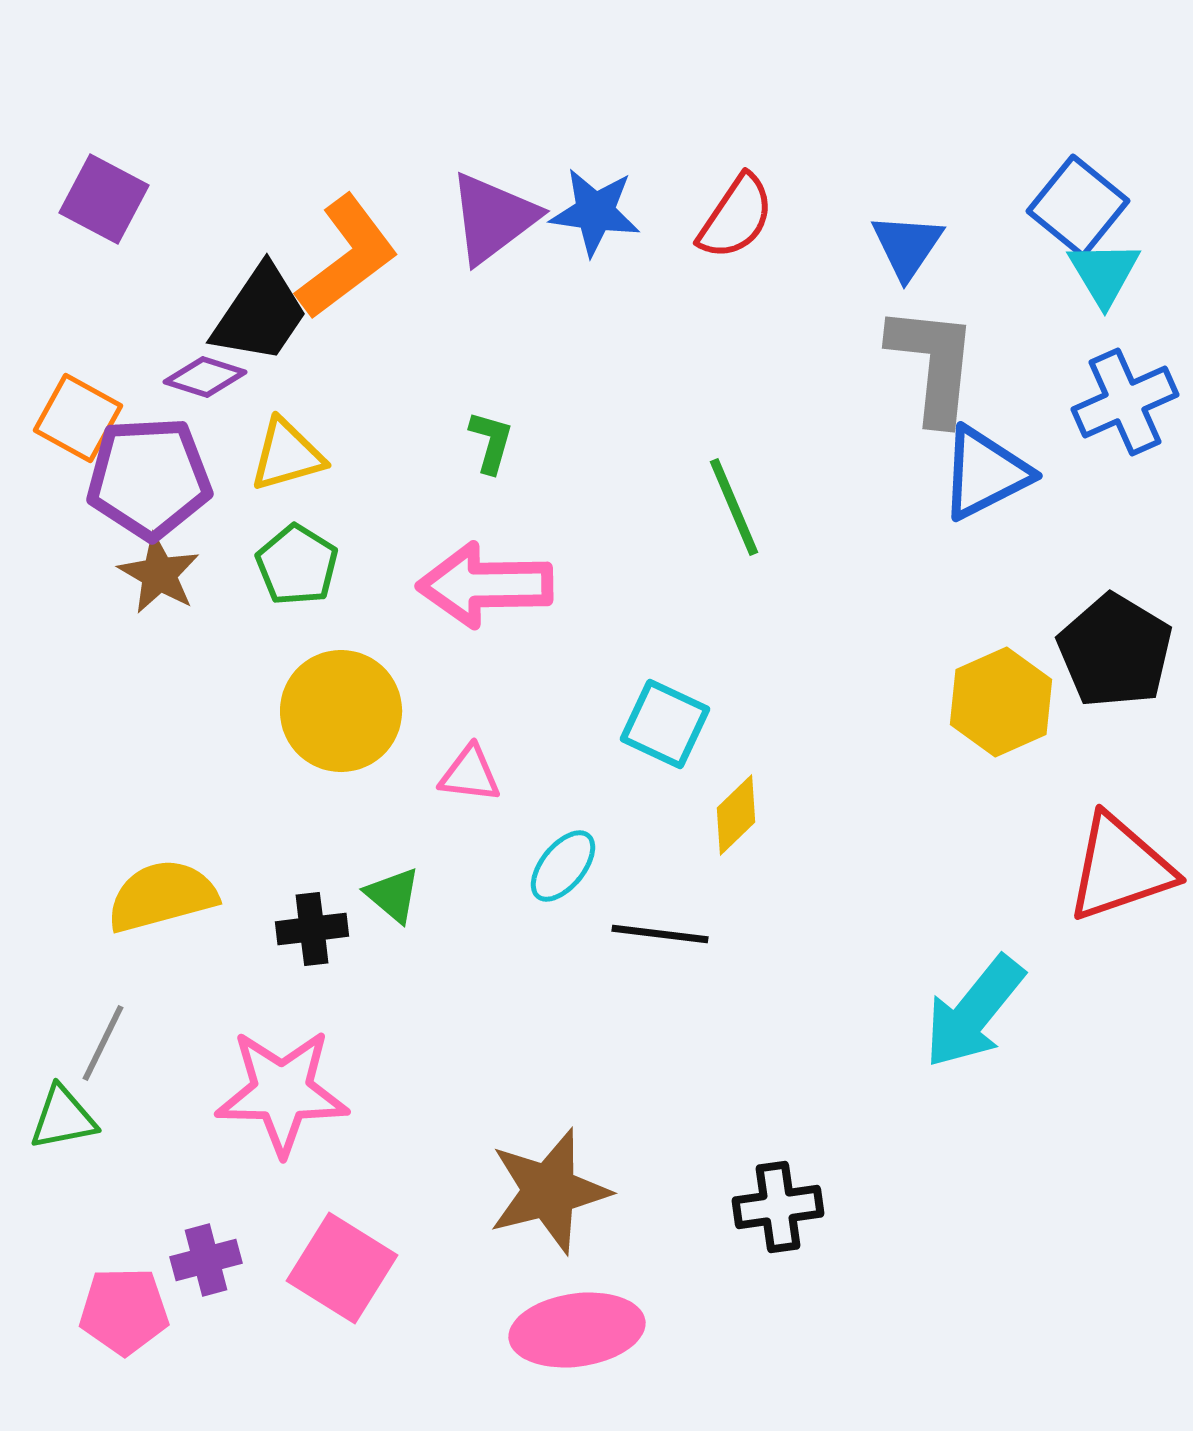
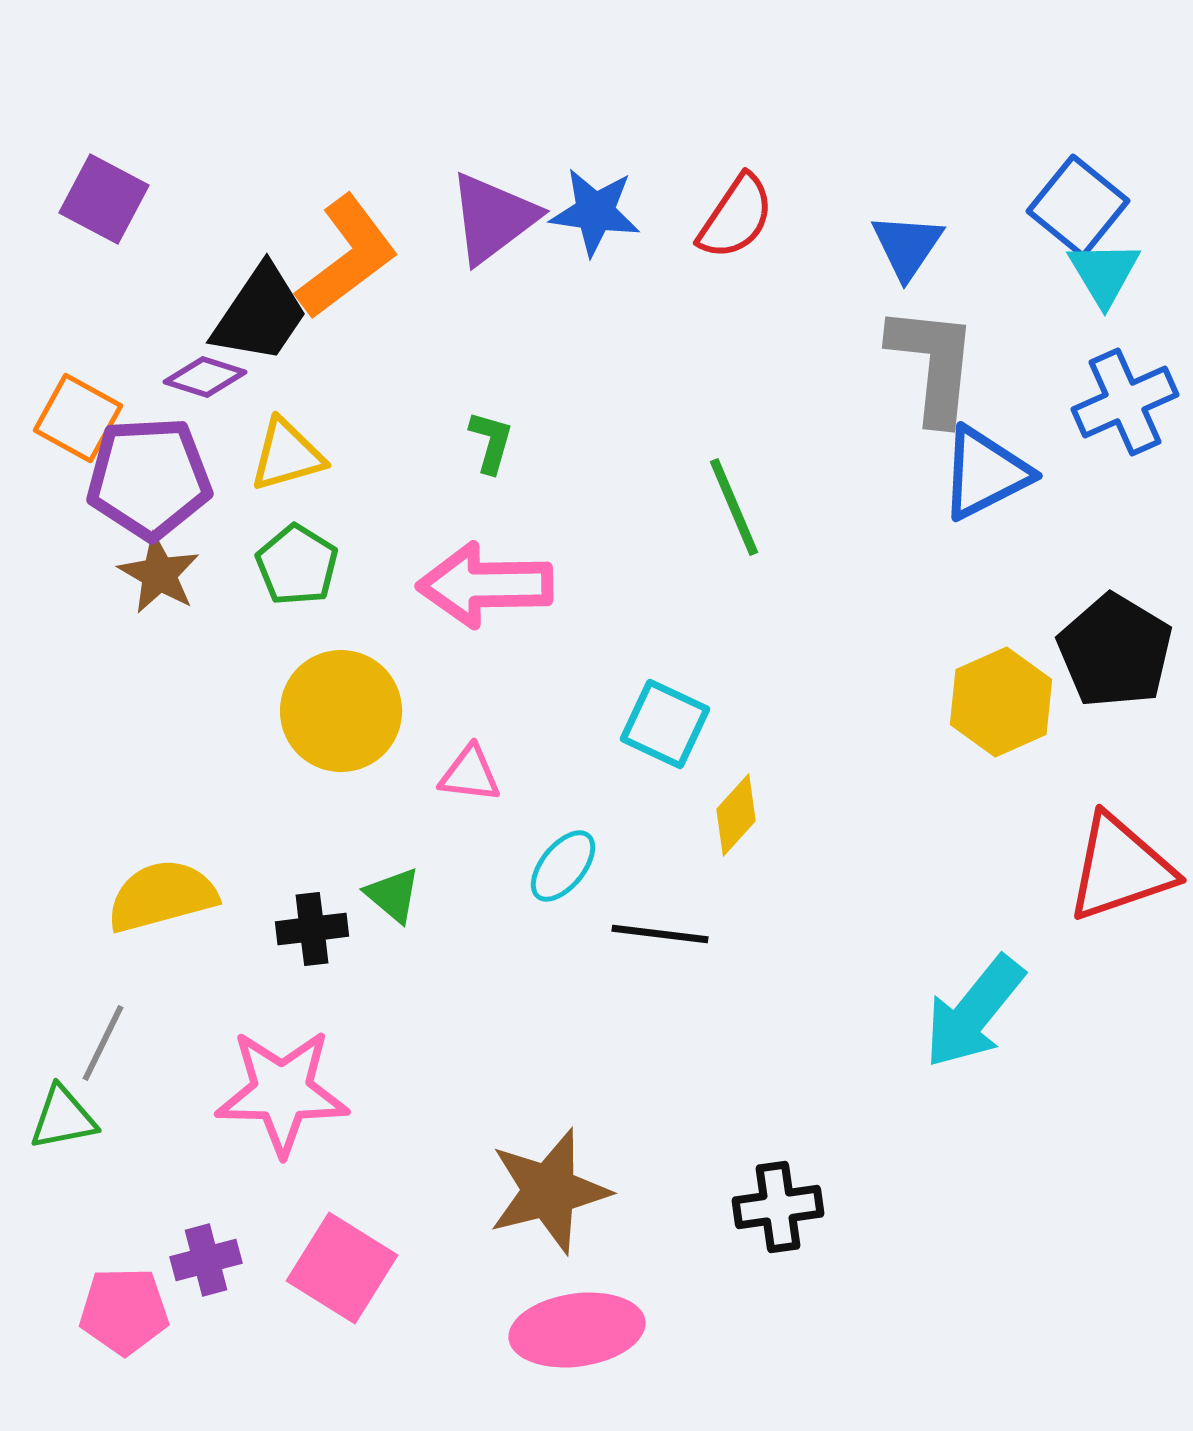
yellow diamond at (736, 815): rotated 4 degrees counterclockwise
